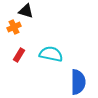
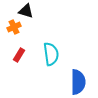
cyan semicircle: rotated 70 degrees clockwise
